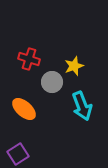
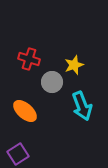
yellow star: moved 1 px up
orange ellipse: moved 1 px right, 2 px down
